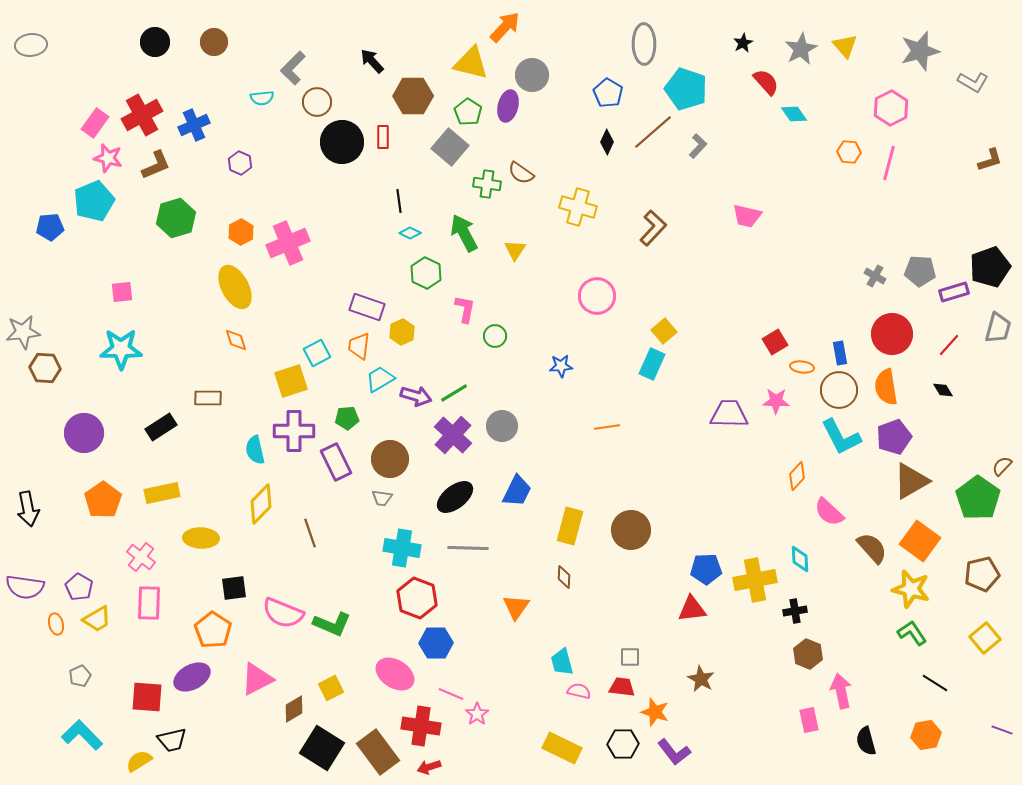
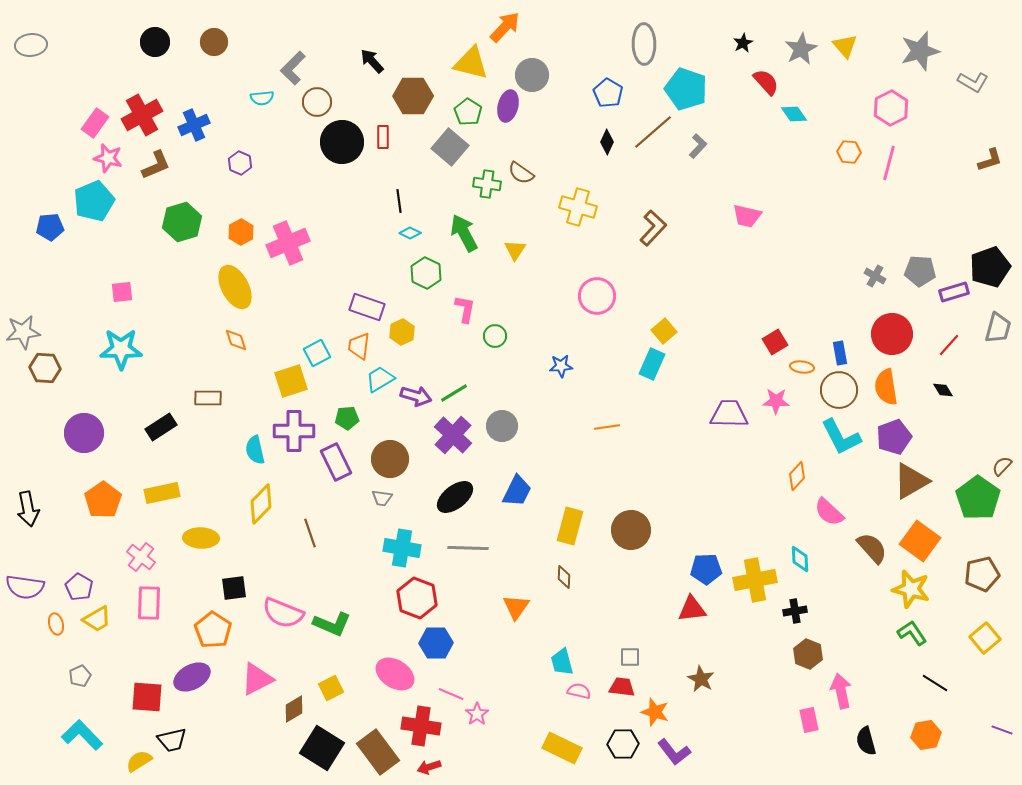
green hexagon at (176, 218): moved 6 px right, 4 px down
